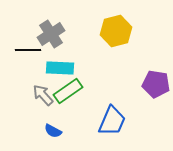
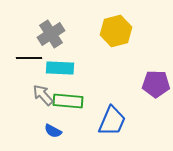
black line: moved 1 px right, 8 px down
purple pentagon: rotated 8 degrees counterclockwise
green rectangle: moved 10 px down; rotated 40 degrees clockwise
